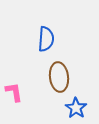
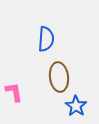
blue star: moved 2 px up
